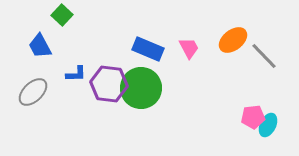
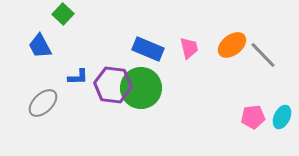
green square: moved 1 px right, 1 px up
orange ellipse: moved 1 px left, 5 px down
pink trapezoid: rotated 15 degrees clockwise
gray line: moved 1 px left, 1 px up
blue L-shape: moved 2 px right, 3 px down
purple hexagon: moved 4 px right, 1 px down
gray ellipse: moved 10 px right, 11 px down
cyan ellipse: moved 14 px right, 8 px up
